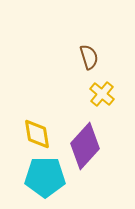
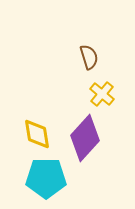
purple diamond: moved 8 px up
cyan pentagon: moved 1 px right, 1 px down
